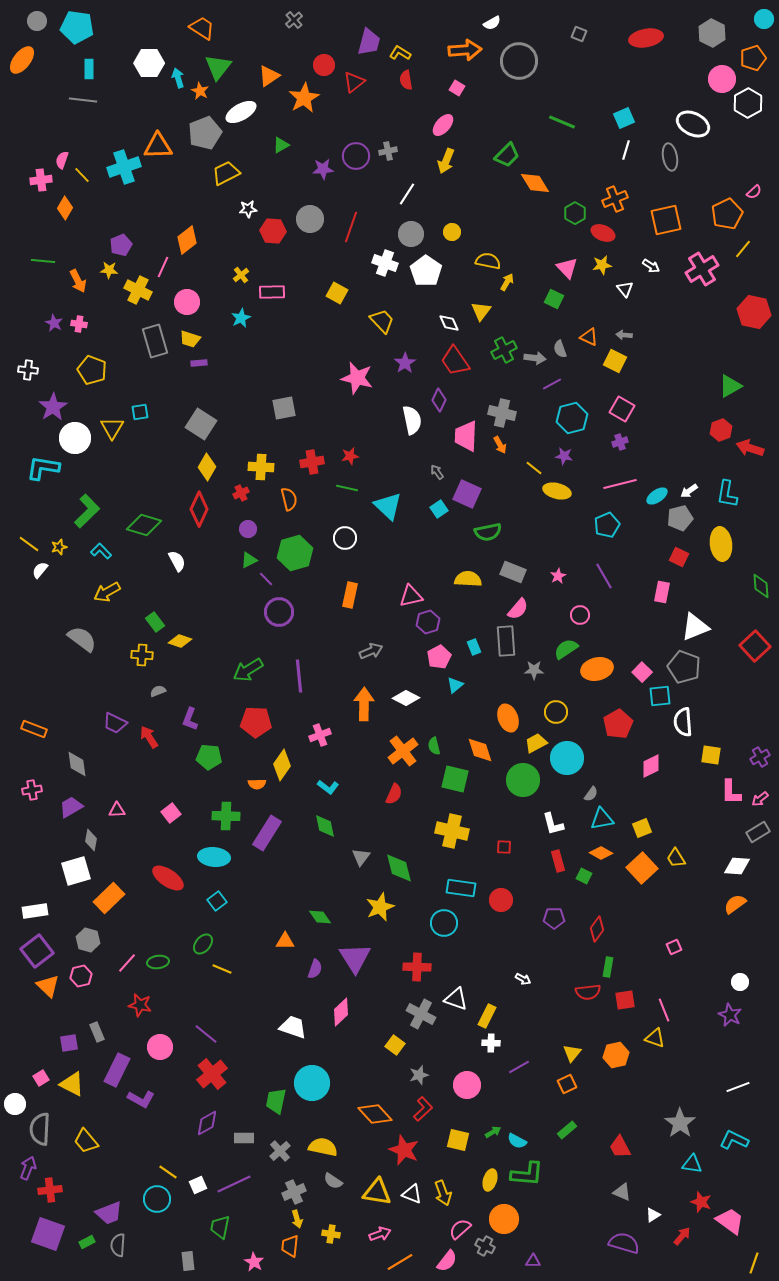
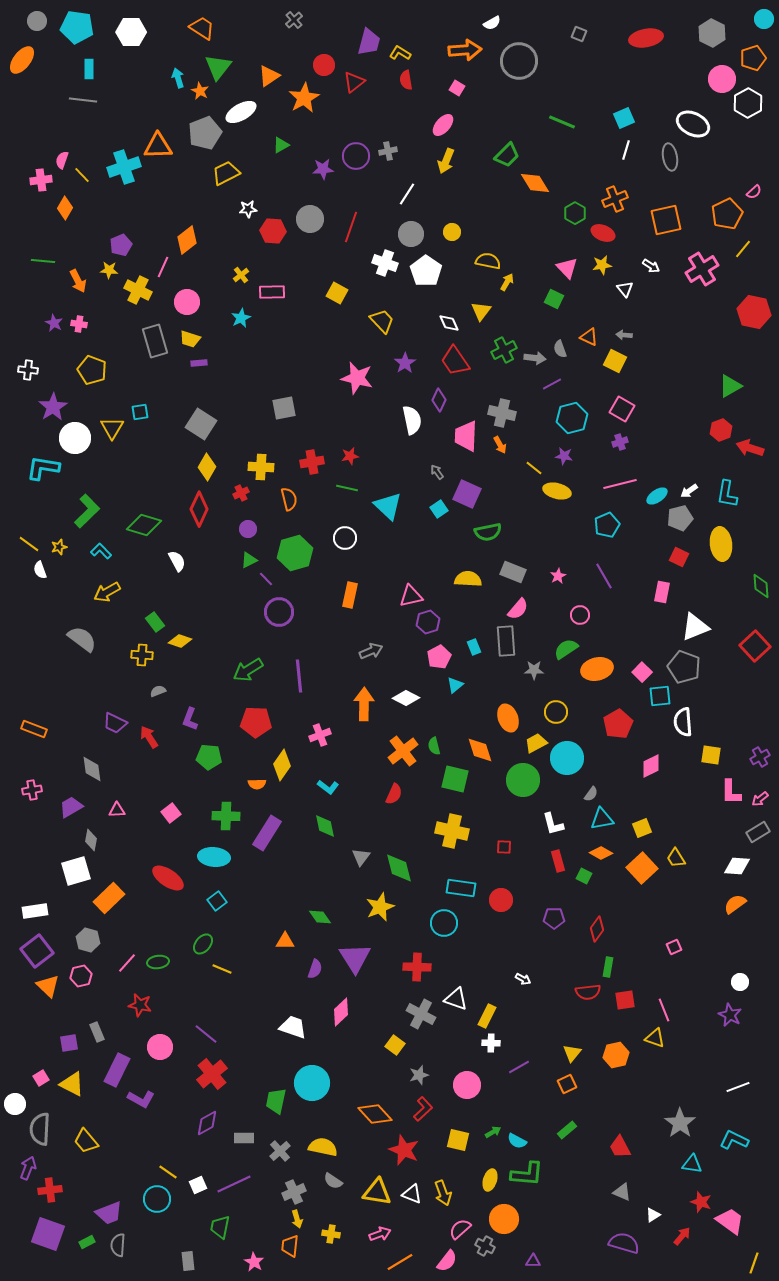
white hexagon at (149, 63): moved 18 px left, 31 px up
white semicircle at (40, 570): rotated 60 degrees counterclockwise
gray diamond at (77, 764): moved 15 px right, 5 px down
